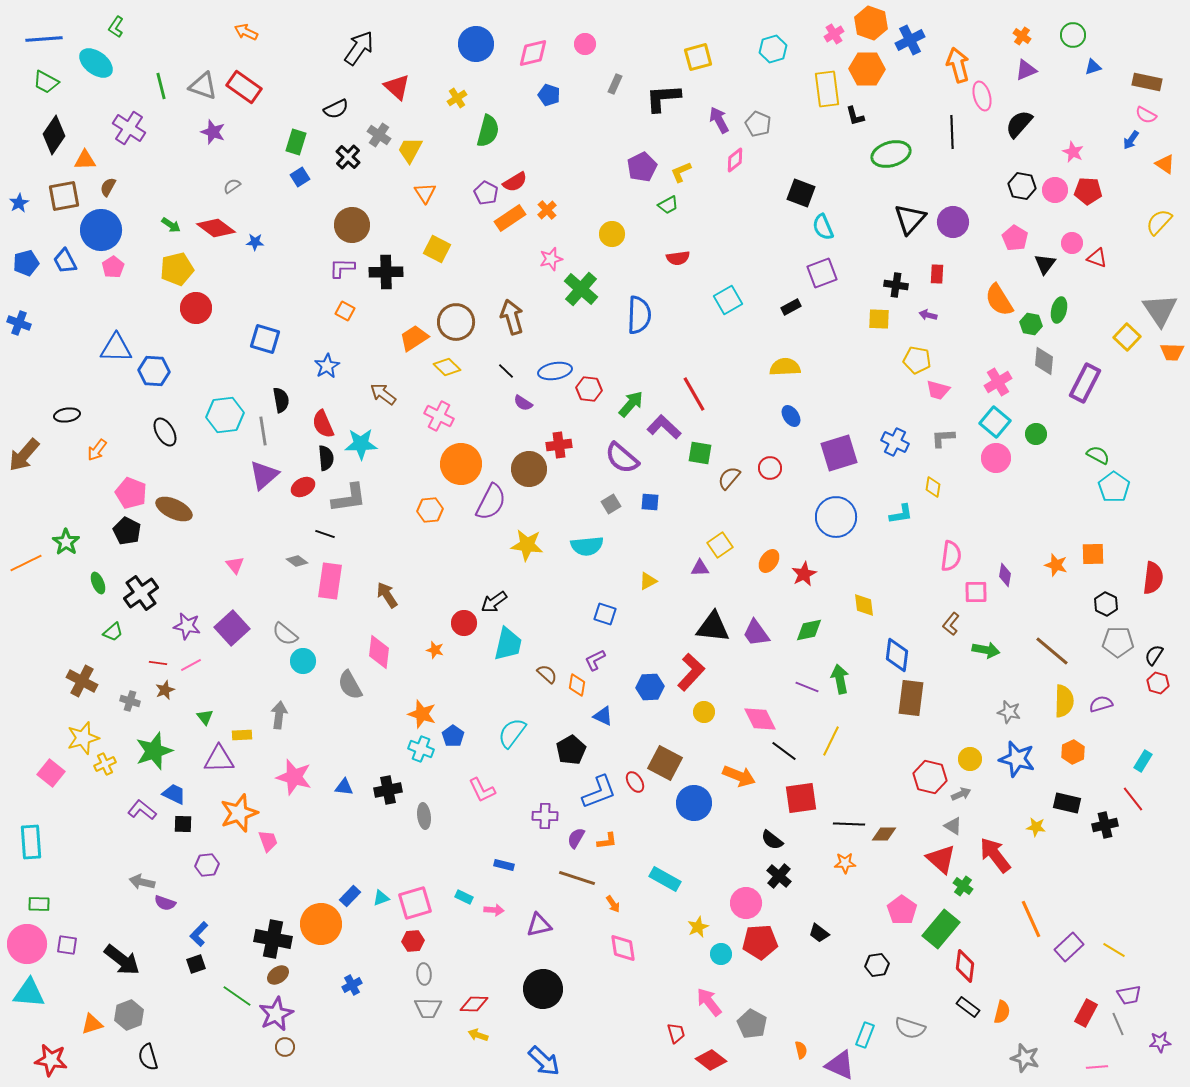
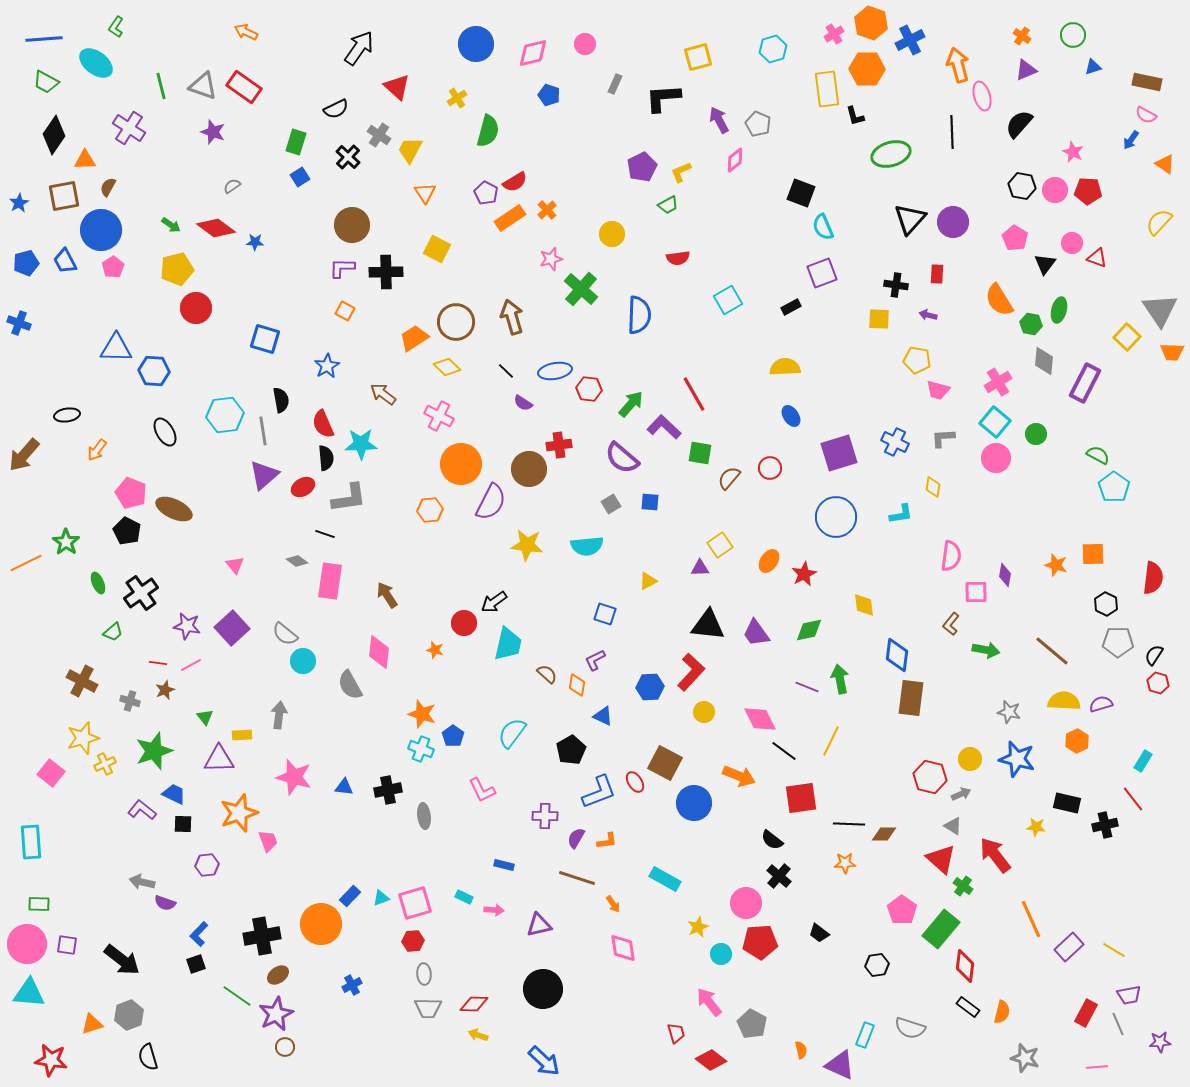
black triangle at (713, 627): moved 5 px left, 2 px up
yellow semicircle at (1064, 701): rotated 88 degrees counterclockwise
orange hexagon at (1073, 752): moved 4 px right, 11 px up
black cross at (273, 939): moved 11 px left, 3 px up; rotated 21 degrees counterclockwise
